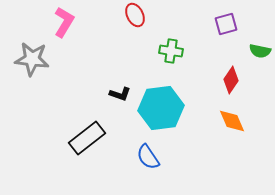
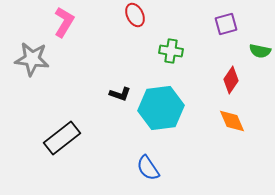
black rectangle: moved 25 px left
blue semicircle: moved 11 px down
